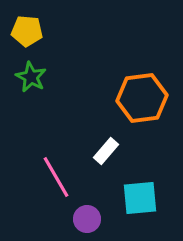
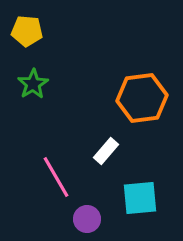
green star: moved 2 px right, 7 px down; rotated 12 degrees clockwise
